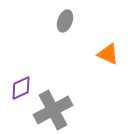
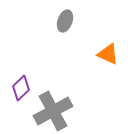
purple diamond: rotated 20 degrees counterclockwise
gray cross: moved 1 px down
